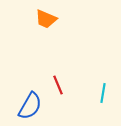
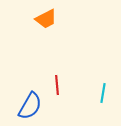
orange trapezoid: rotated 50 degrees counterclockwise
red line: moved 1 px left; rotated 18 degrees clockwise
